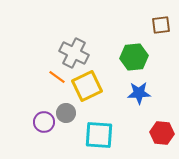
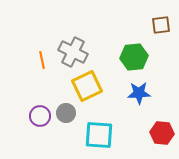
gray cross: moved 1 px left, 1 px up
orange line: moved 15 px left, 17 px up; rotated 42 degrees clockwise
purple circle: moved 4 px left, 6 px up
